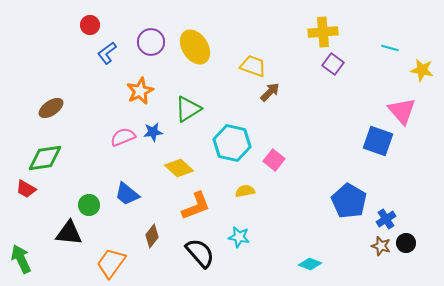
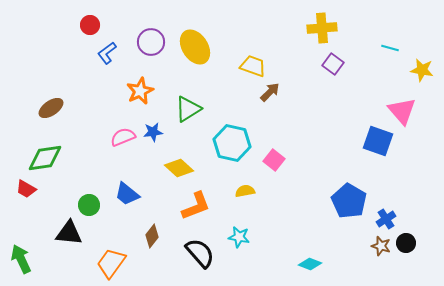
yellow cross: moved 1 px left, 4 px up
